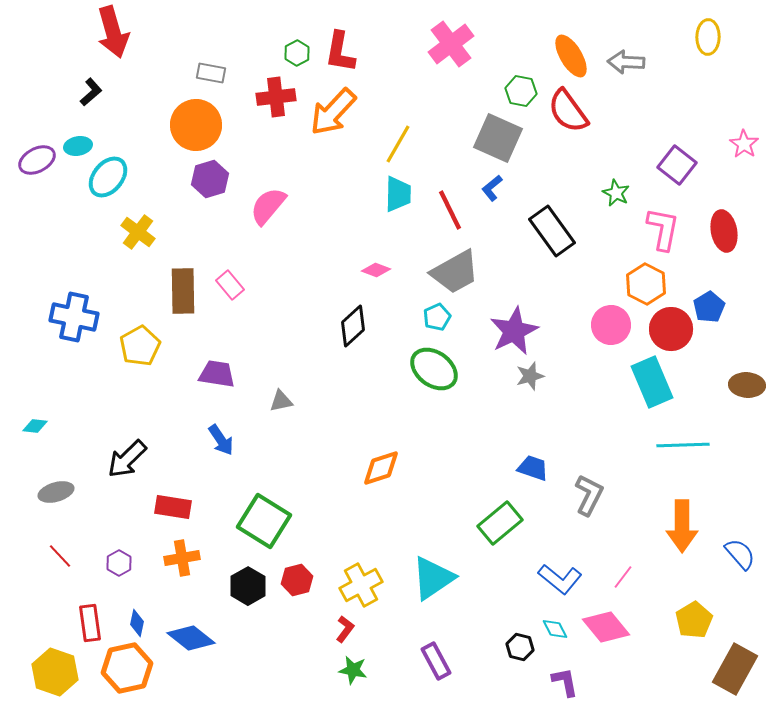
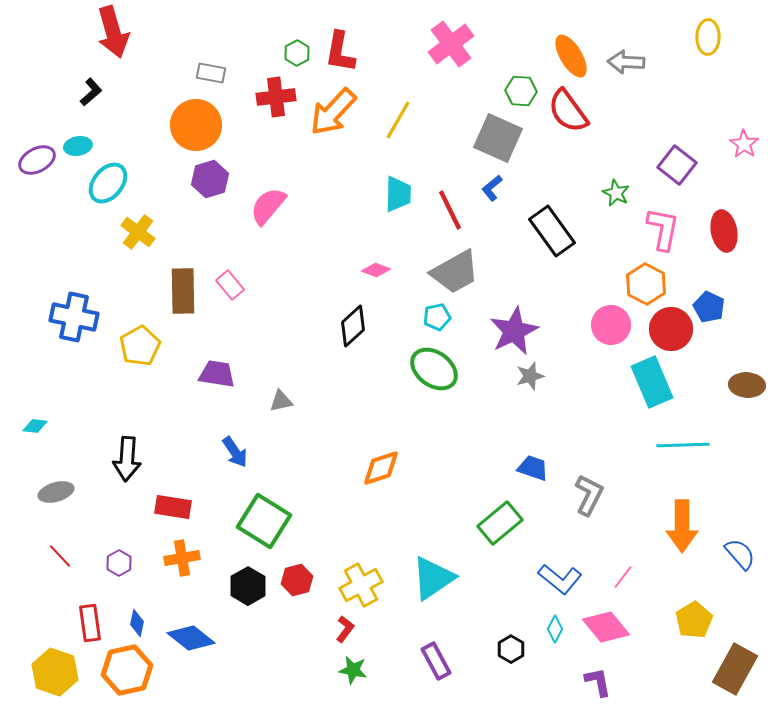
green hexagon at (521, 91): rotated 8 degrees counterclockwise
yellow line at (398, 144): moved 24 px up
cyan ellipse at (108, 177): moved 6 px down
blue pentagon at (709, 307): rotated 16 degrees counterclockwise
cyan pentagon at (437, 317): rotated 12 degrees clockwise
blue arrow at (221, 440): moved 14 px right, 12 px down
black arrow at (127, 459): rotated 42 degrees counterclockwise
cyan diamond at (555, 629): rotated 56 degrees clockwise
black hexagon at (520, 647): moved 9 px left, 2 px down; rotated 16 degrees clockwise
orange hexagon at (127, 668): moved 2 px down
purple L-shape at (565, 682): moved 33 px right
